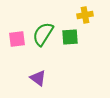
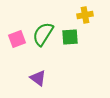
pink square: rotated 12 degrees counterclockwise
